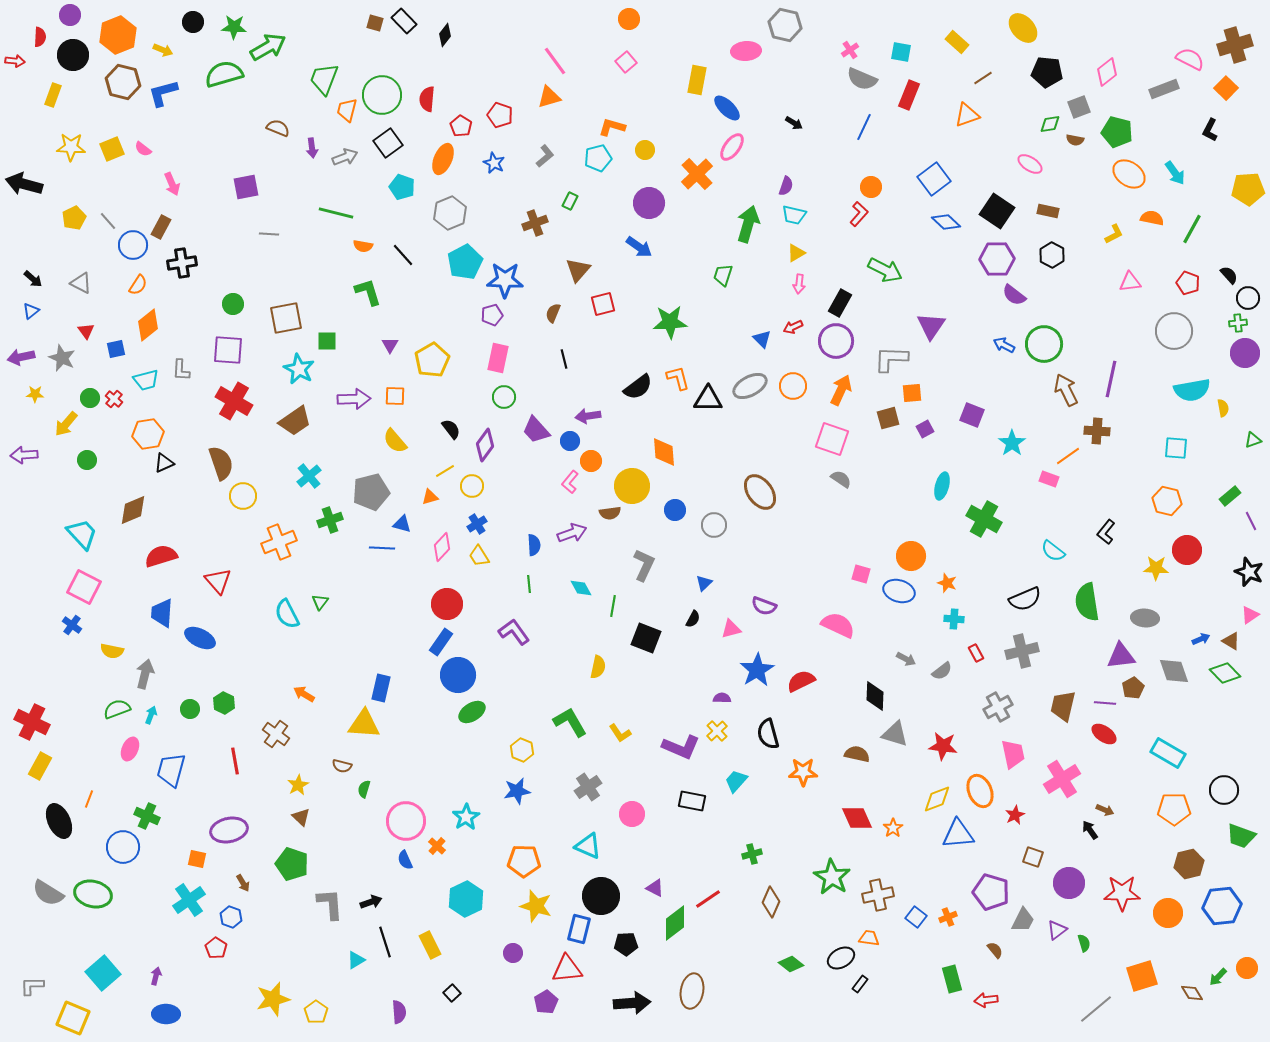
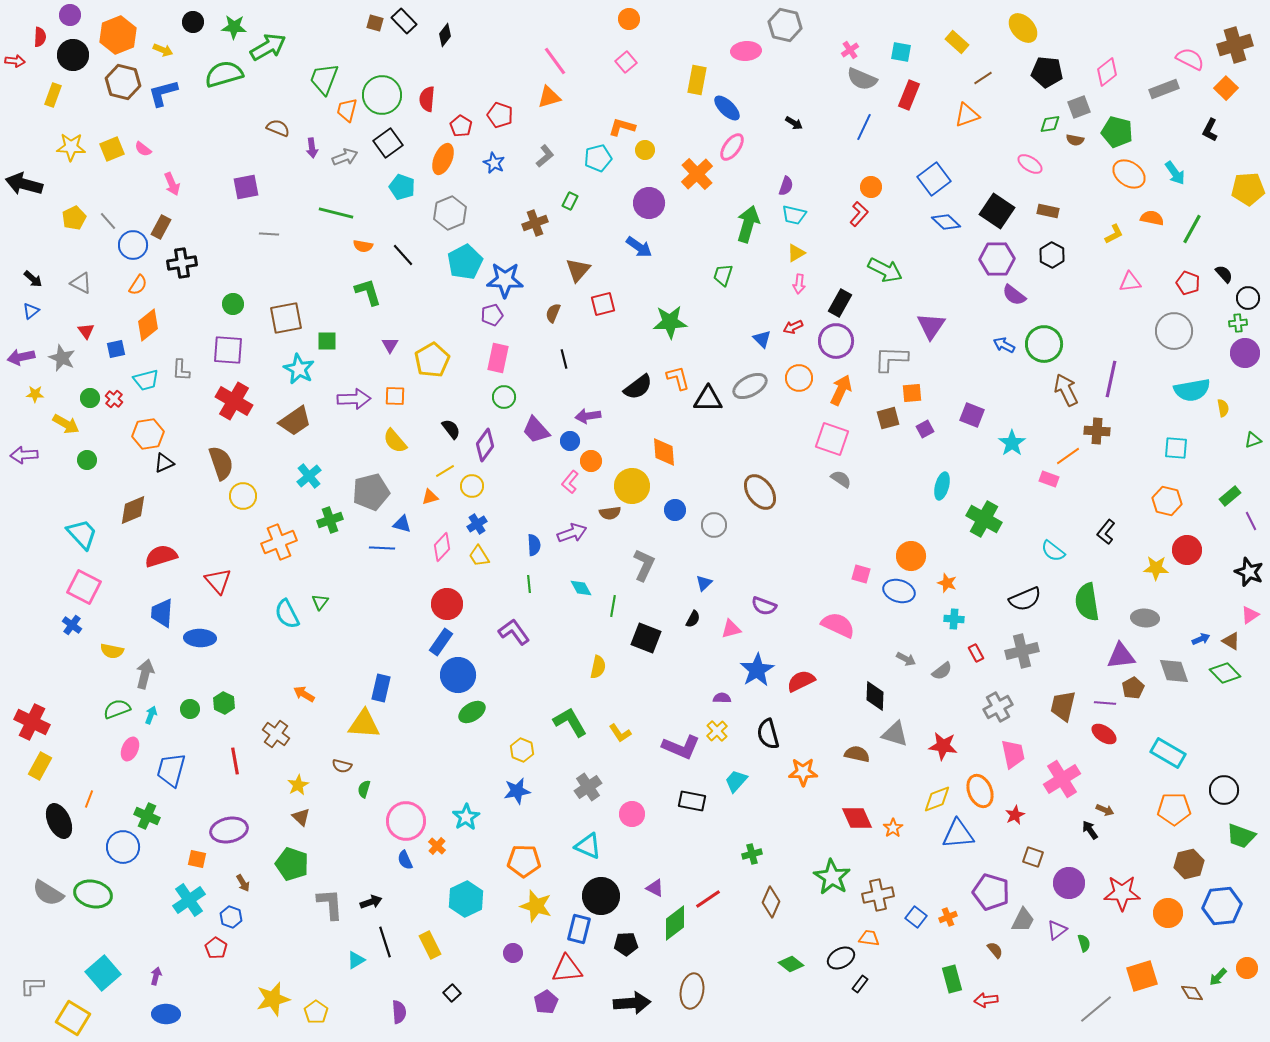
orange L-shape at (612, 127): moved 10 px right
black semicircle at (1229, 275): moved 5 px left, 1 px up
orange circle at (793, 386): moved 6 px right, 8 px up
yellow arrow at (66, 424): rotated 100 degrees counterclockwise
blue ellipse at (200, 638): rotated 24 degrees counterclockwise
yellow square at (73, 1018): rotated 8 degrees clockwise
